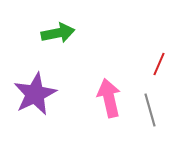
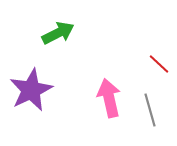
green arrow: rotated 16 degrees counterclockwise
red line: rotated 70 degrees counterclockwise
purple star: moved 4 px left, 4 px up
